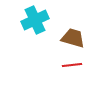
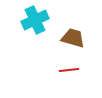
red line: moved 3 px left, 5 px down
